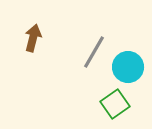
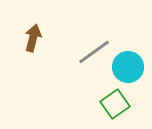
gray line: rotated 24 degrees clockwise
